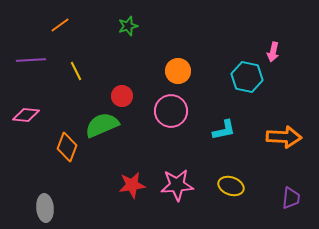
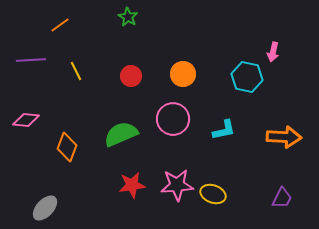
green star: moved 9 px up; rotated 24 degrees counterclockwise
orange circle: moved 5 px right, 3 px down
red circle: moved 9 px right, 20 px up
pink circle: moved 2 px right, 8 px down
pink diamond: moved 5 px down
green semicircle: moved 19 px right, 9 px down
yellow ellipse: moved 18 px left, 8 px down
purple trapezoid: moved 9 px left; rotated 20 degrees clockwise
gray ellipse: rotated 48 degrees clockwise
